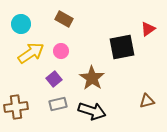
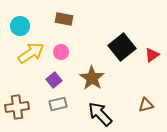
brown rectangle: rotated 18 degrees counterclockwise
cyan circle: moved 1 px left, 2 px down
red triangle: moved 4 px right, 26 px down
black square: rotated 28 degrees counterclockwise
pink circle: moved 1 px down
purple square: moved 1 px down
brown triangle: moved 1 px left, 4 px down
brown cross: moved 1 px right
black arrow: moved 8 px right, 3 px down; rotated 152 degrees counterclockwise
